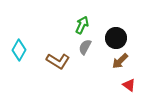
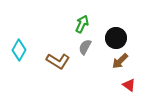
green arrow: moved 1 px up
